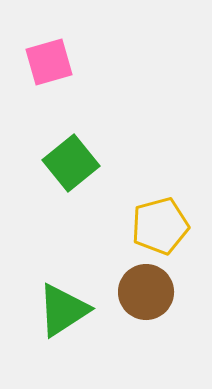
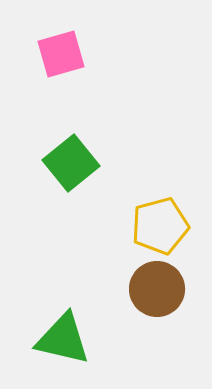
pink square: moved 12 px right, 8 px up
brown circle: moved 11 px right, 3 px up
green triangle: moved 29 px down; rotated 46 degrees clockwise
